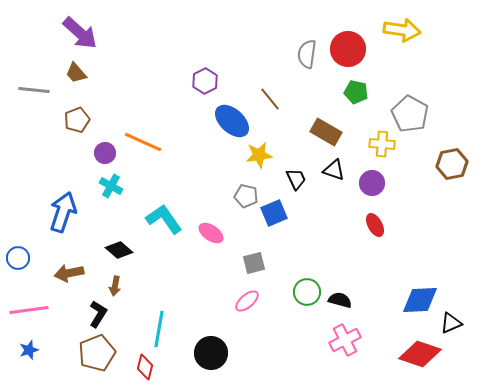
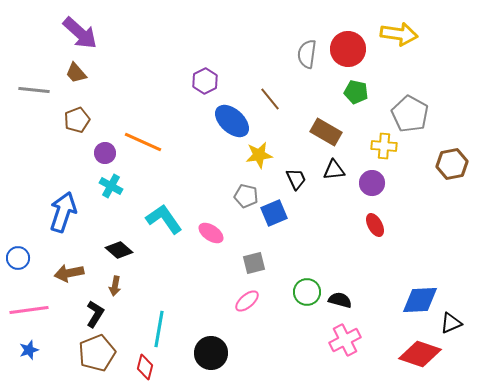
yellow arrow at (402, 30): moved 3 px left, 4 px down
yellow cross at (382, 144): moved 2 px right, 2 px down
black triangle at (334, 170): rotated 25 degrees counterclockwise
black L-shape at (98, 314): moved 3 px left
